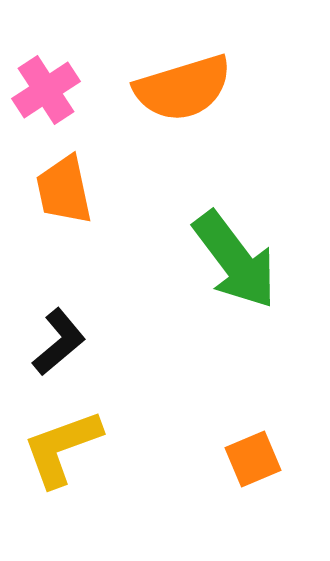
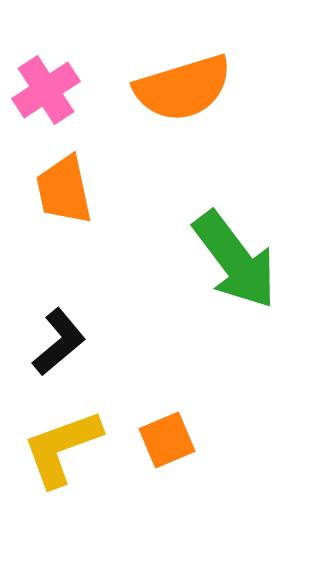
orange square: moved 86 px left, 19 px up
